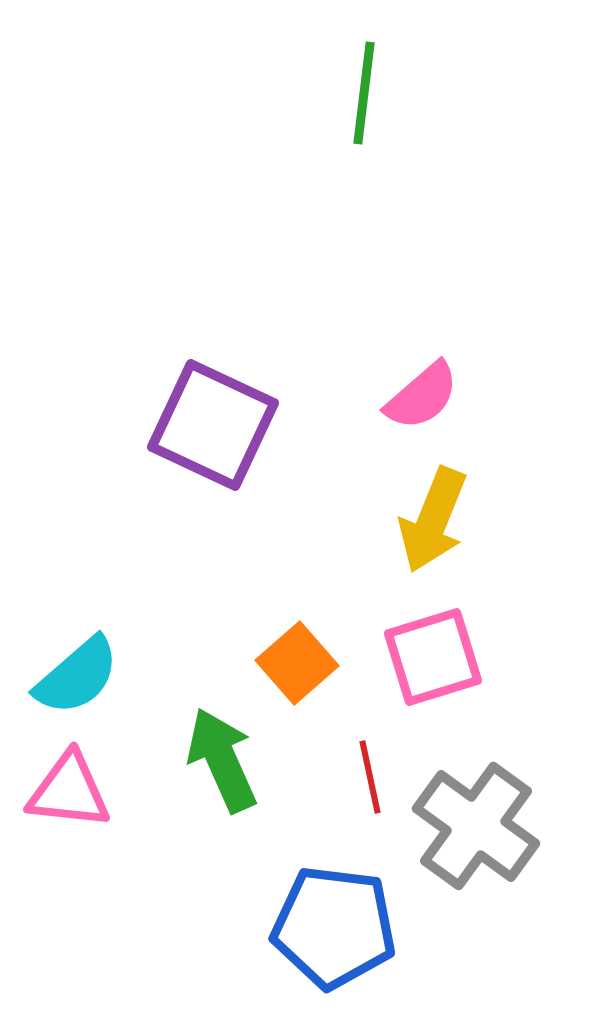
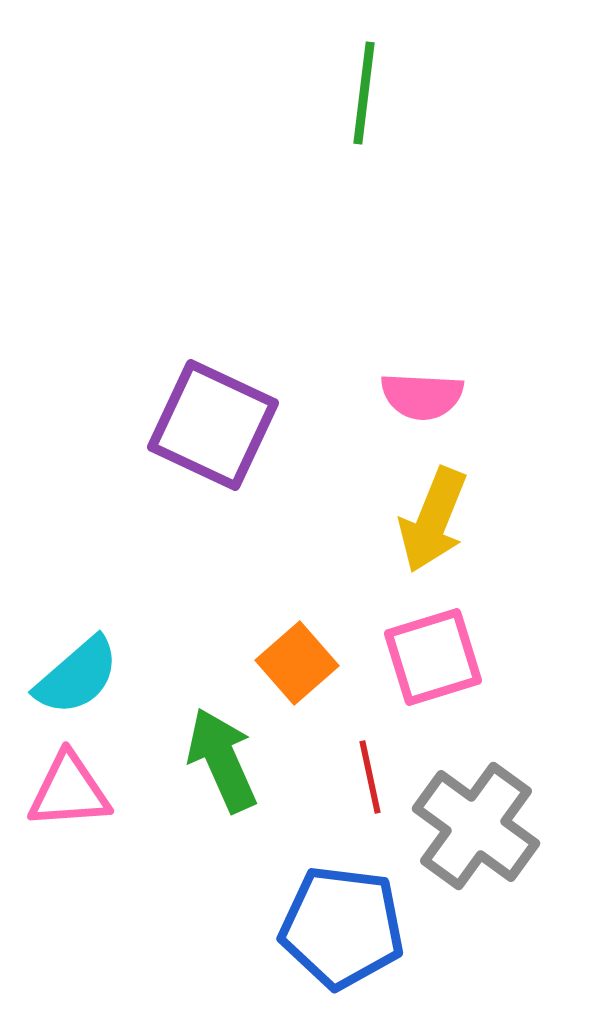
pink semicircle: rotated 44 degrees clockwise
pink triangle: rotated 10 degrees counterclockwise
blue pentagon: moved 8 px right
